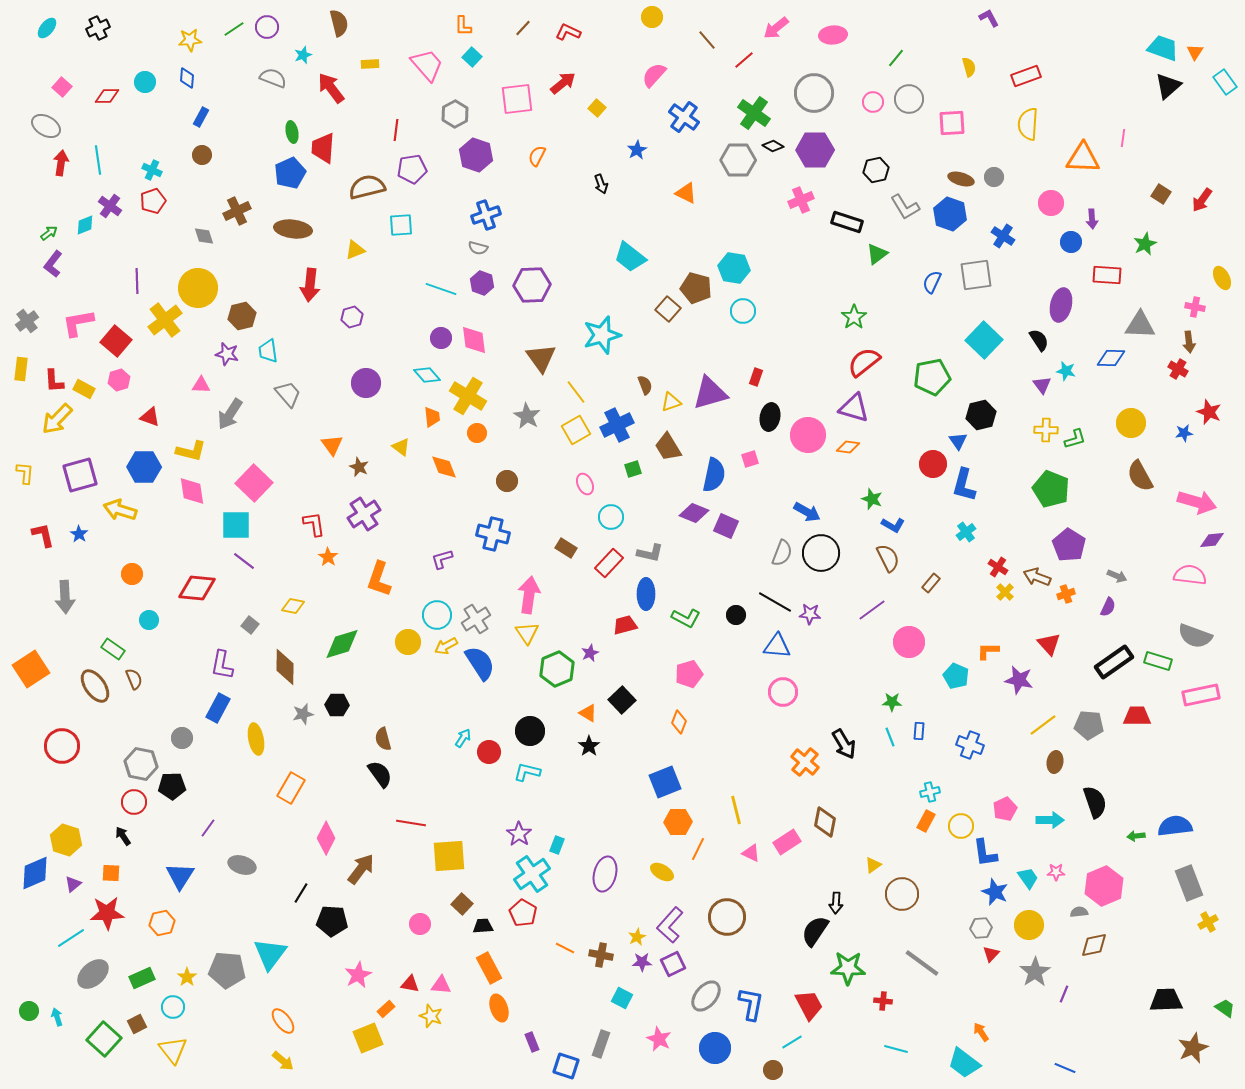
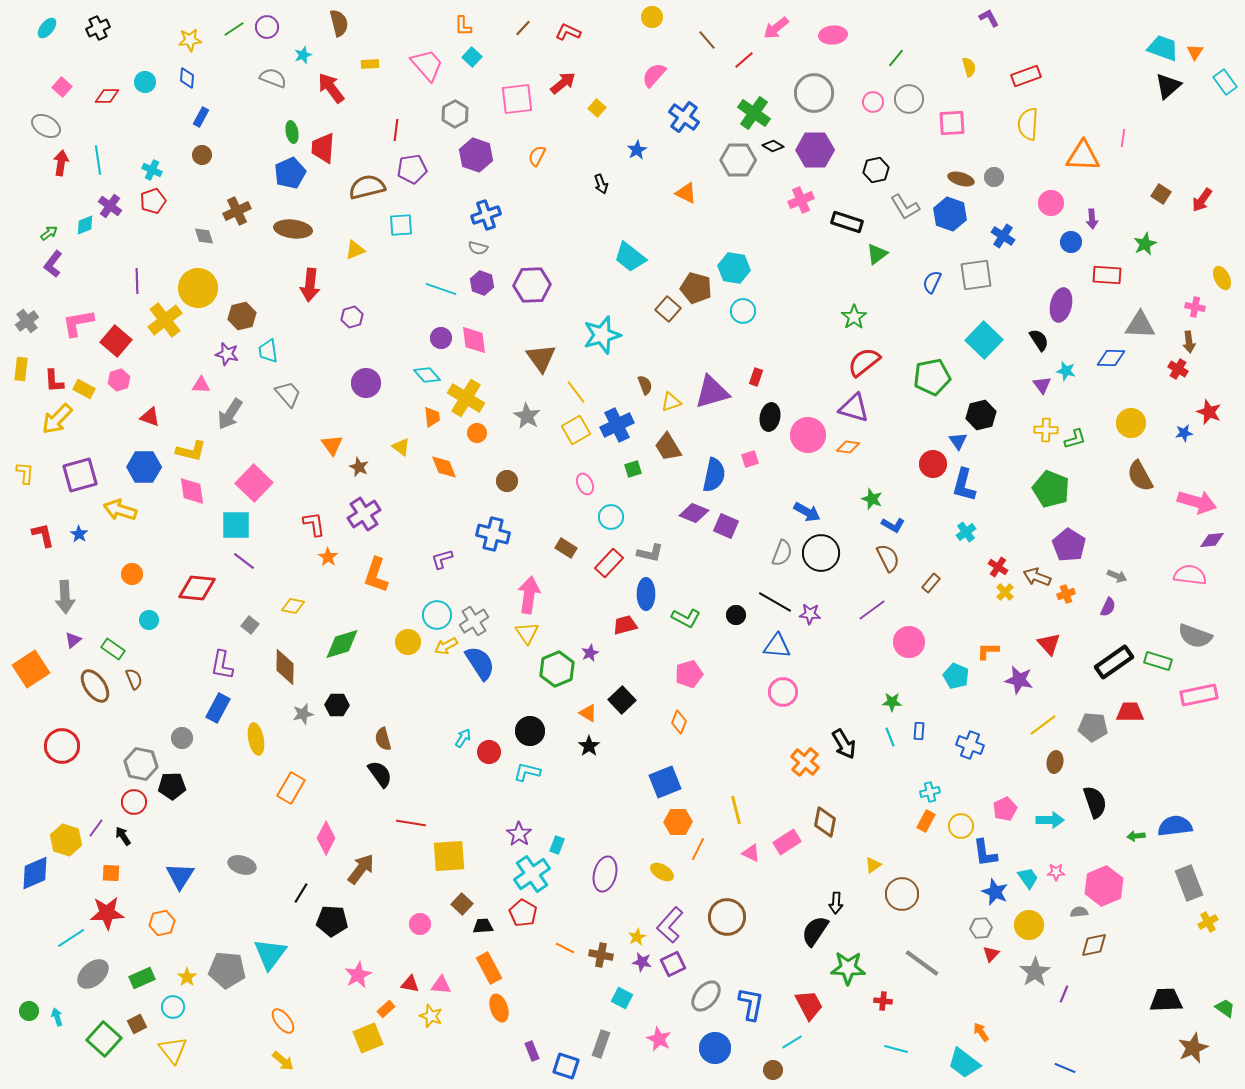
orange triangle at (1083, 158): moved 2 px up
purple triangle at (710, 393): moved 2 px right, 1 px up
yellow cross at (468, 396): moved 2 px left, 2 px down
orange L-shape at (379, 579): moved 3 px left, 4 px up
gray cross at (476, 619): moved 2 px left, 2 px down
pink rectangle at (1201, 695): moved 2 px left
red trapezoid at (1137, 716): moved 7 px left, 4 px up
gray pentagon at (1089, 725): moved 4 px right, 2 px down
purple line at (208, 828): moved 112 px left
purple triangle at (73, 884): moved 244 px up
purple star at (642, 962): rotated 12 degrees clockwise
purple rectangle at (532, 1042): moved 9 px down
